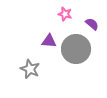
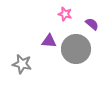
gray star: moved 8 px left, 5 px up; rotated 12 degrees counterclockwise
